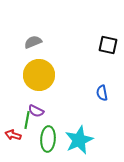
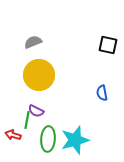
cyan star: moved 4 px left; rotated 8 degrees clockwise
